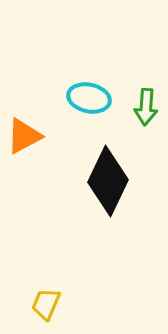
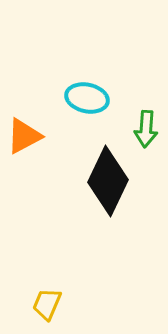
cyan ellipse: moved 2 px left
green arrow: moved 22 px down
yellow trapezoid: moved 1 px right
